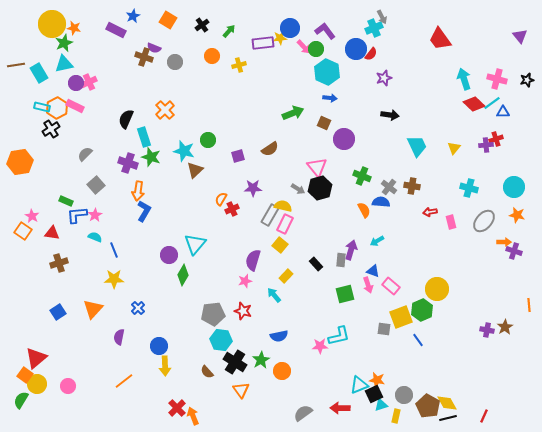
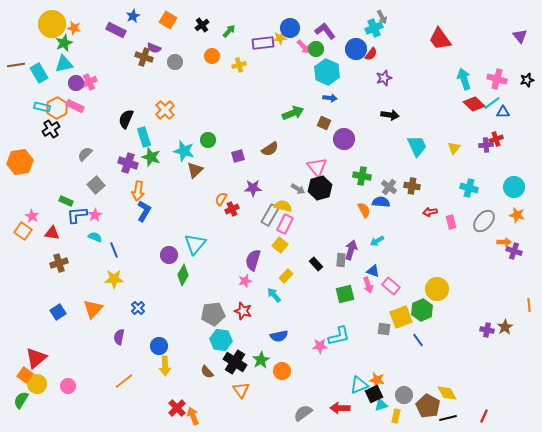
green cross at (362, 176): rotated 12 degrees counterclockwise
yellow diamond at (447, 403): moved 10 px up
